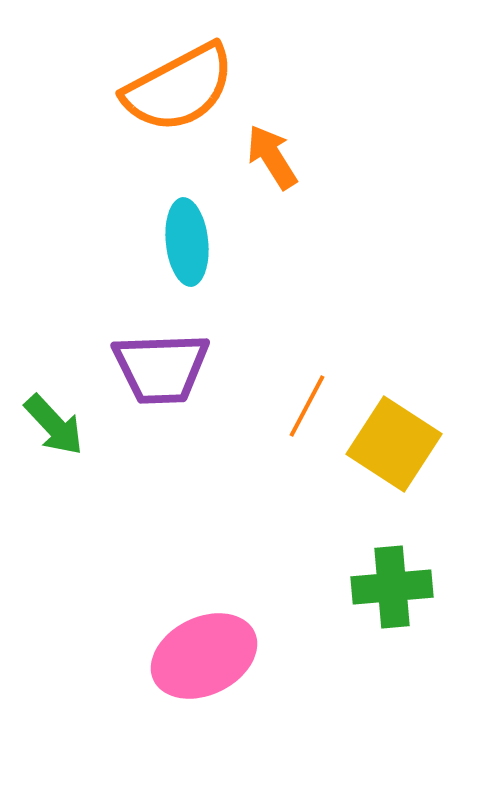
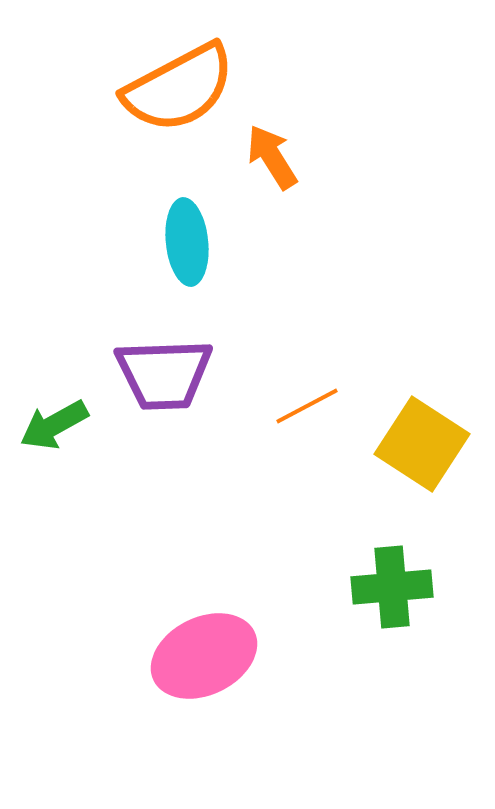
purple trapezoid: moved 3 px right, 6 px down
orange line: rotated 34 degrees clockwise
green arrow: rotated 104 degrees clockwise
yellow square: moved 28 px right
